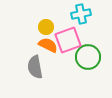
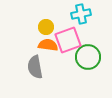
orange semicircle: rotated 18 degrees counterclockwise
